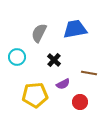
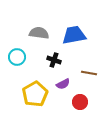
blue trapezoid: moved 1 px left, 6 px down
gray semicircle: rotated 72 degrees clockwise
black cross: rotated 24 degrees counterclockwise
yellow pentagon: moved 1 px up; rotated 25 degrees counterclockwise
